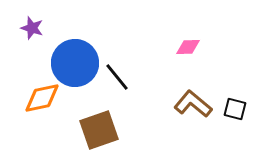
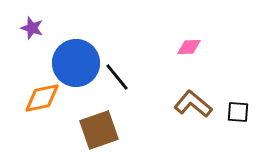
pink diamond: moved 1 px right
blue circle: moved 1 px right
black square: moved 3 px right, 3 px down; rotated 10 degrees counterclockwise
